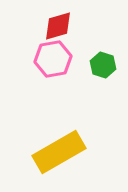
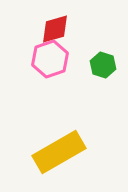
red diamond: moved 3 px left, 3 px down
pink hexagon: moved 3 px left; rotated 9 degrees counterclockwise
